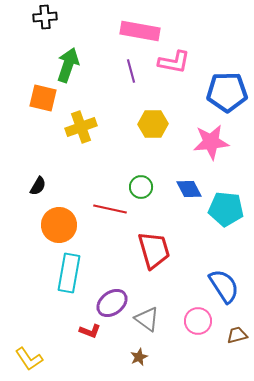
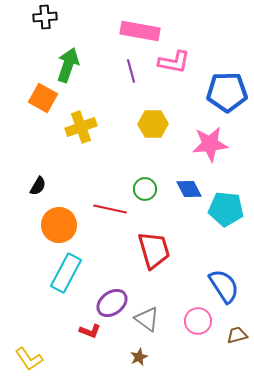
orange square: rotated 16 degrees clockwise
pink star: moved 1 px left, 2 px down
green circle: moved 4 px right, 2 px down
cyan rectangle: moved 3 px left; rotated 18 degrees clockwise
